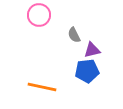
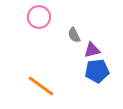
pink circle: moved 2 px down
blue pentagon: moved 10 px right
orange line: moved 1 px left, 1 px up; rotated 24 degrees clockwise
